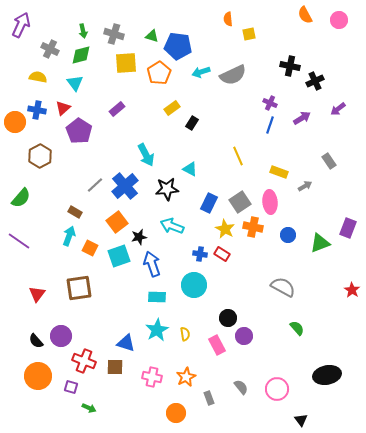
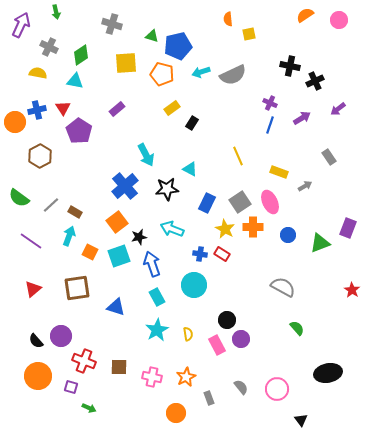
orange semicircle at (305, 15): rotated 84 degrees clockwise
green arrow at (83, 31): moved 27 px left, 19 px up
gray cross at (114, 34): moved 2 px left, 10 px up
blue pentagon at (178, 46): rotated 20 degrees counterclockwise
gray cross at (50, 49): moved 1 px left, 2 px up
green diamond at (81, 55): rotated 20 degrees counterclockwise
orange pentagon at (159, 73): moved 3 px right, 1 px down; rotated 25 degrees counterclockwise
yellow semicircle at (38, 77): moved 4 px up
cyan triangle at (75, 83): moved 2 px up; rotated 42 degrees counterclockwise
red triangle at (63, 108): rotated 21 degrees counterclockwise
blue cross at (37, 110): rotated 24 degrees counterclockwise
gray rectangle at (329, 161): moved 4 px up
gray line at (95, 185): moved 44 px left, 20 px down
green semicircle at (21, 198): moved 2 px left; rotated 85 degrees clockwise
pink ellipse at (270, 202): rotated 20 degrees counterclockwise
blue rectangle at (209, 203): moved 2 px left
cyan arrow at (172, 226): moved 3 px down
orange cross at (253, 227): rotated 12 degrees counterclockwise
purple line at (19, 241): moved 12 px right
orange square at (90, 248): moved 4 px down
brown square at (79, 288): moved 2 px left
red triangle at (37, 294): moved 4 px left, 5 px up; rotated 12 degrees clockwise
cyan rectangle at (157, 297): rotated 60 degrees clockwise
black circle at (228, 318): moved 1 px left, 2 px down
yellow semicircle at (185, 334): moved 3 px right
purple circle at (244, 336): moved 3 px left, 3 px down
blue triangle at (126, 343): moved 10 px left, 36 px up
brown square at (115, 367): moved 4 px right
black ellipse at (327, 375): moved 1 px right, 2 px up
